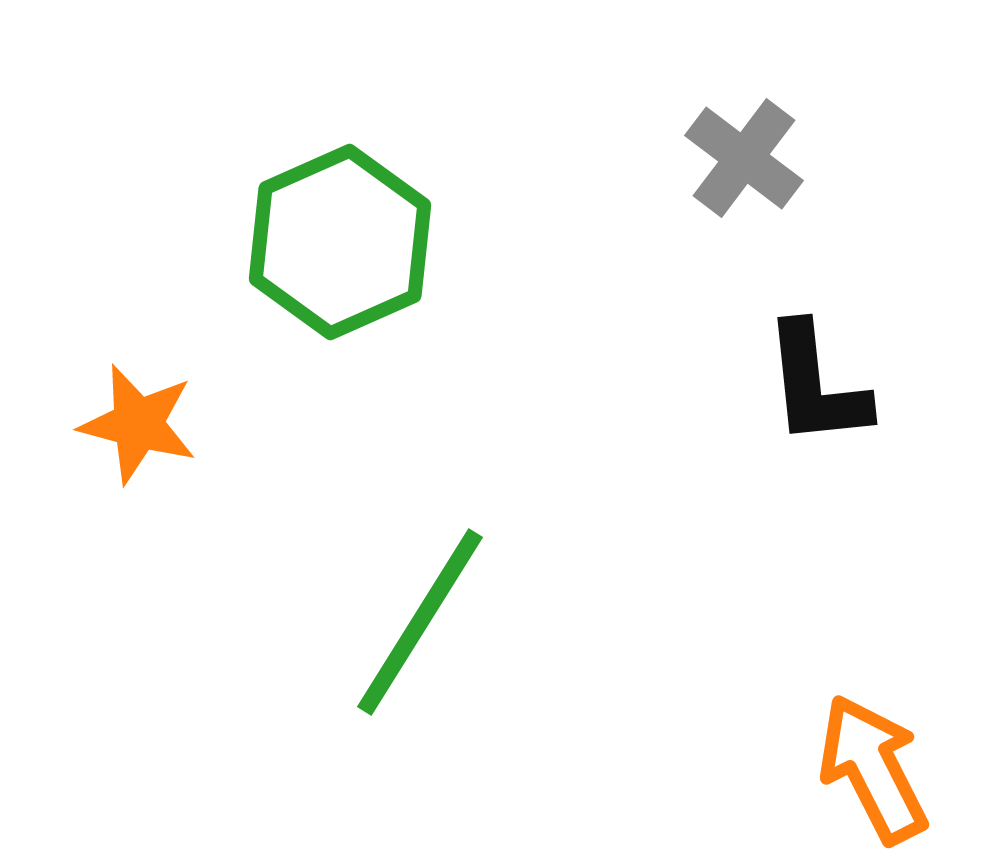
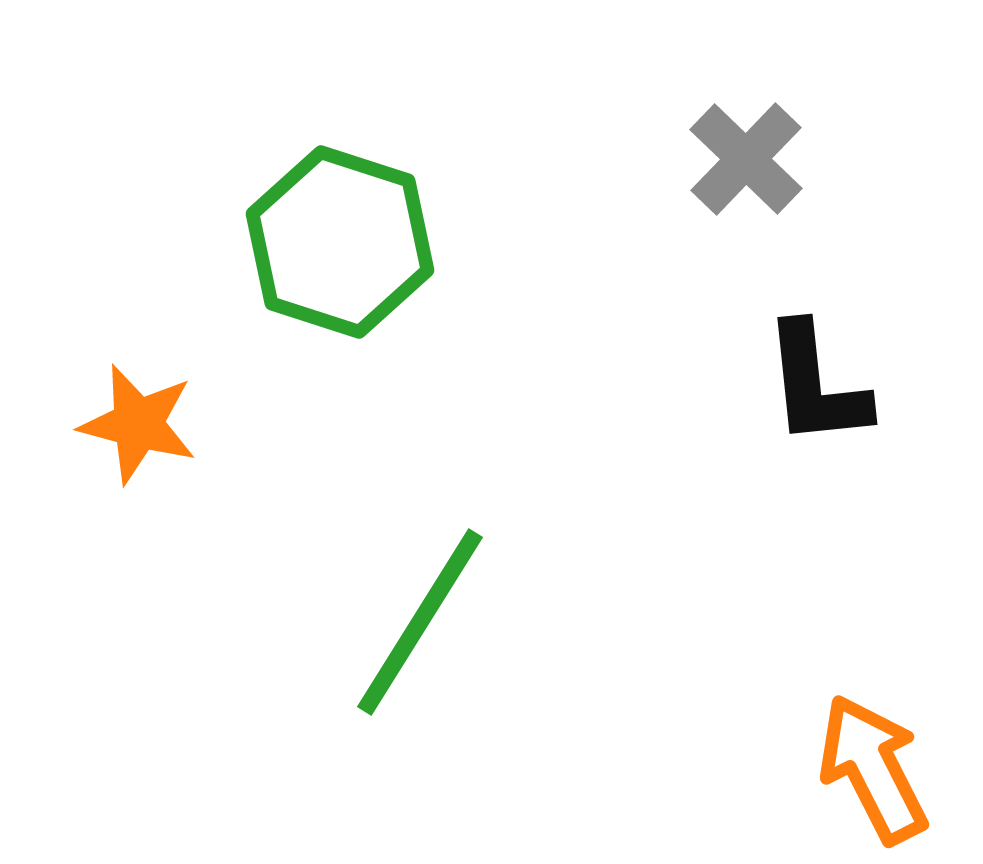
gray cross: moved 2 px right, 1 px down; rotated 7 degrees clockwise
green hexagon: rotated 18 degrees counterclockwise
